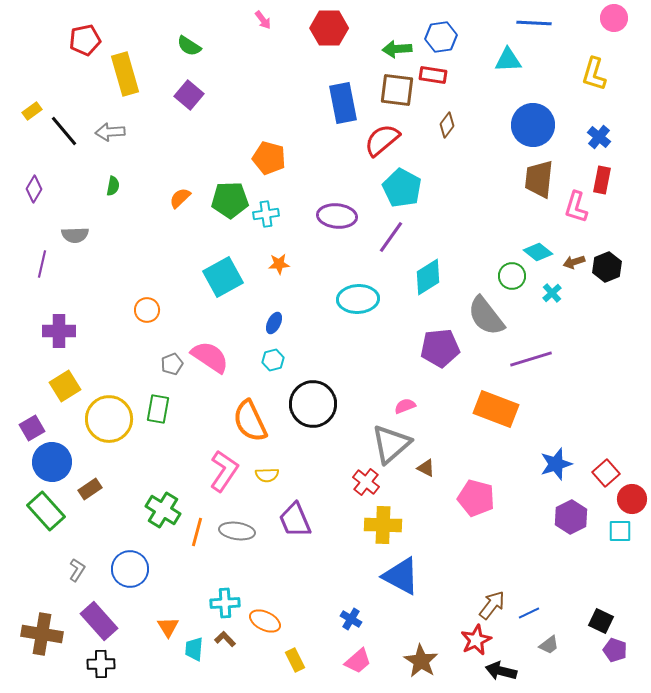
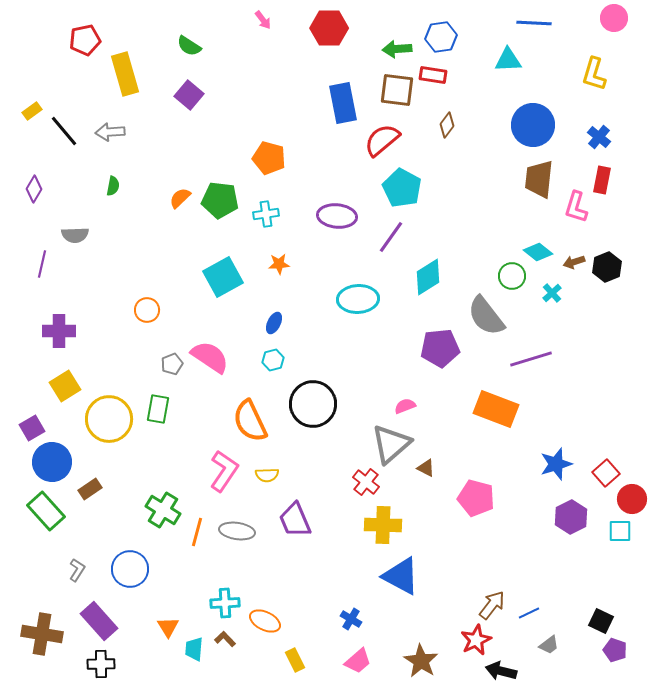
green pentagon at (230, 200): moved 10 px left; rotated 9 degrees clockwise
